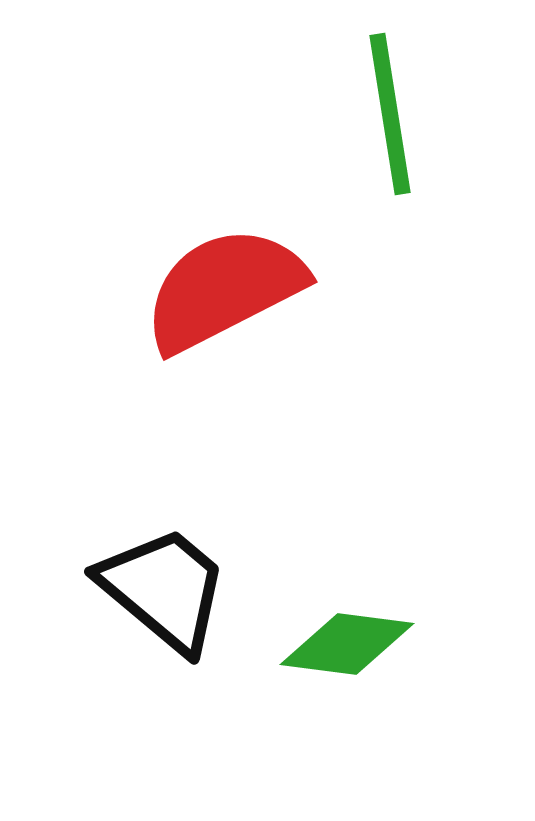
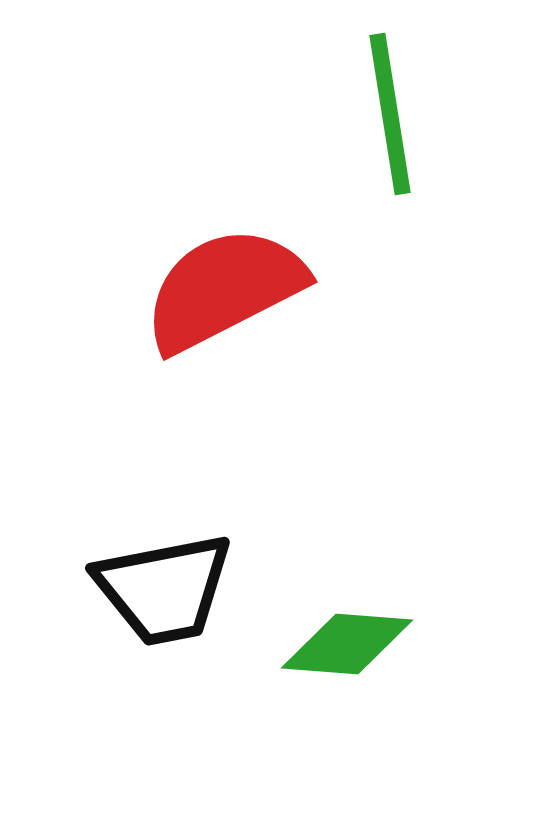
black trapezoid: rotated 129 degrees clockwise
green diamond: rotated 3 degrees counterclockwise
